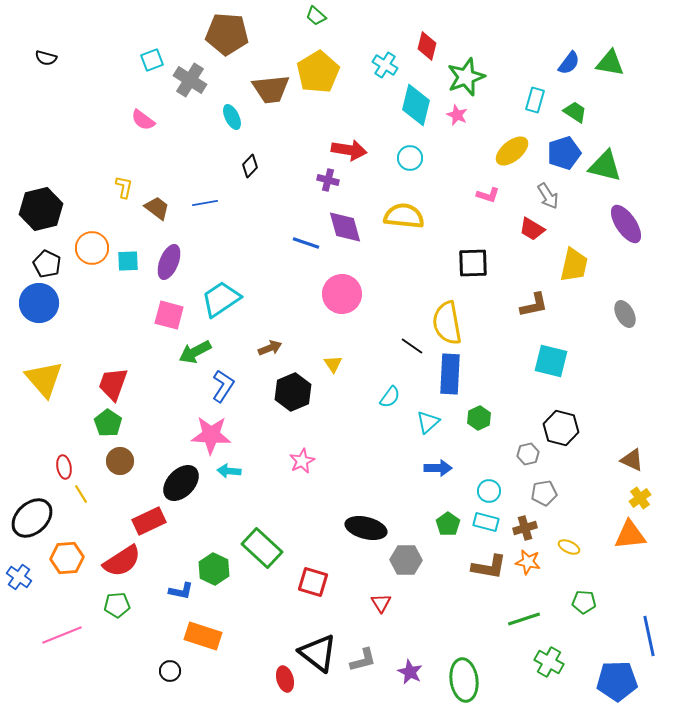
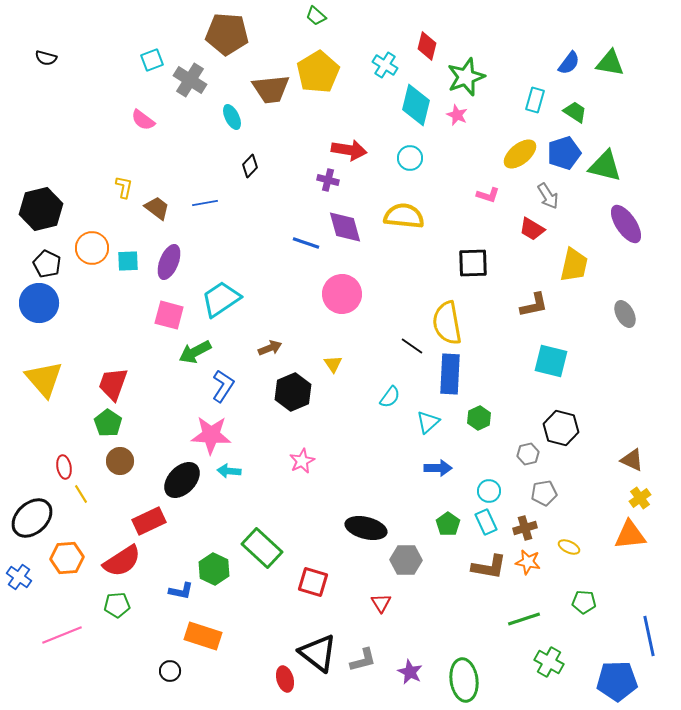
yellow ellipse at (512, 151): moved 8 px right, 3 px down
black ellipse at (181, 483): moved 1 px right, 3 px up
cyan rectangle at (486, 522): rotated 50 degrees clockwise
